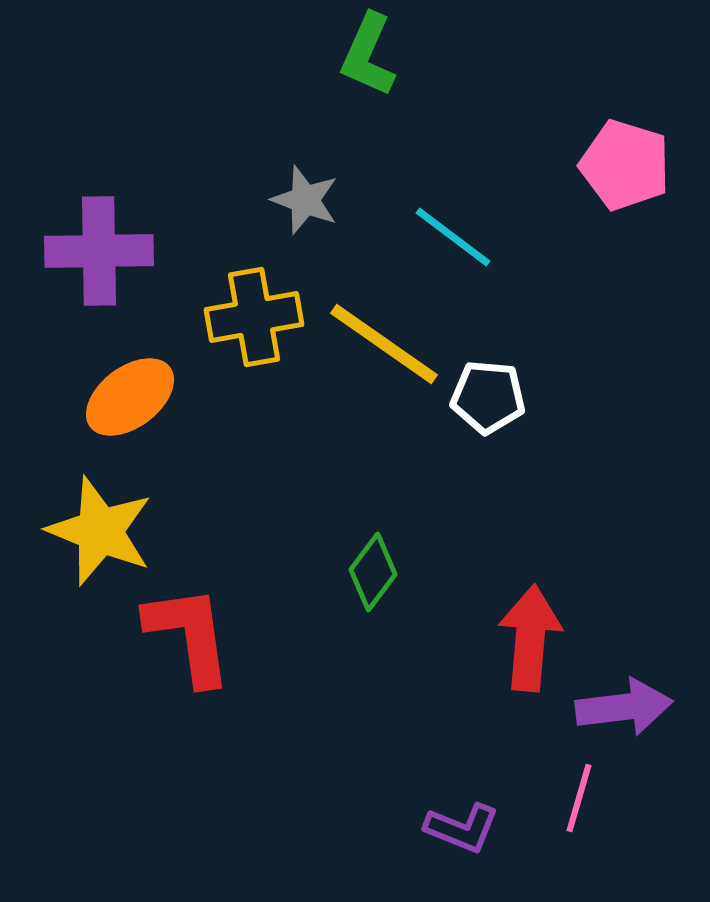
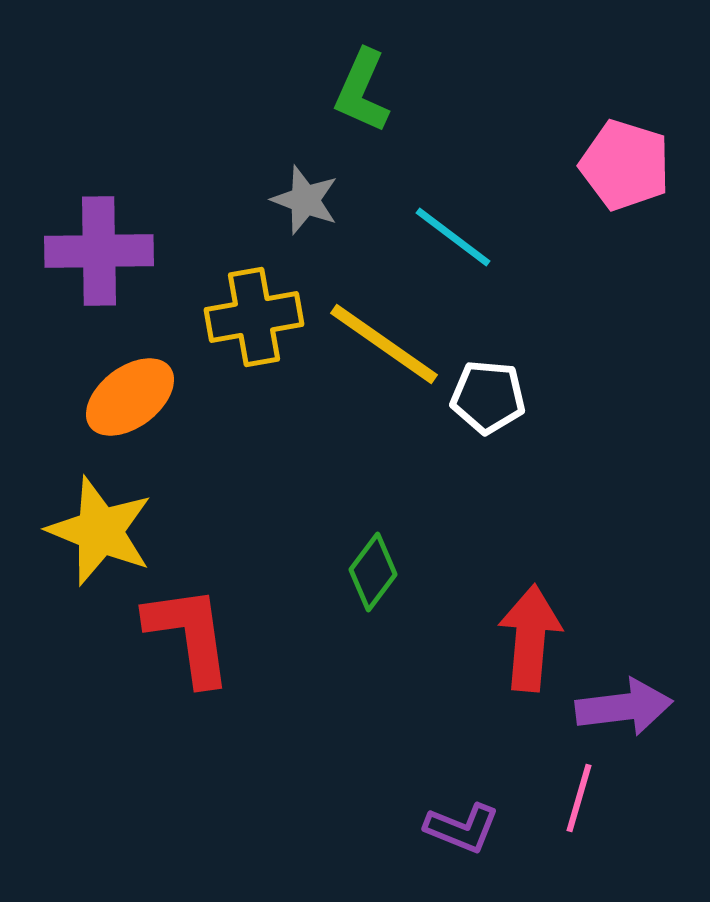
green L-shape: moved 6 px left, 36 px down
